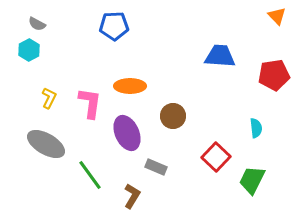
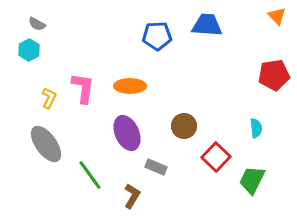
blue pentagon: moved 43 px right, 10 px down
blue trapezoid: moved 13 px left, 31 px up
pink L-shape: moved 7 px left, 15 px up
brown circle: moved 11 px right, 10 px down
gray ellipse: rotated 24 degrees clockwise
